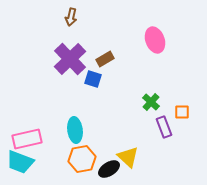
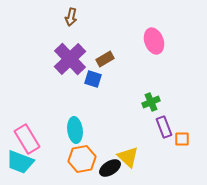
pink ellipse: moved 1 px left, 1 px down
green cross: rotated 24 degrees clockwise
orange square: moved 27 px down
pink rectangle: rotated 72 degrees clockwise
black ellipse: moved 1 px right, 1 px up
